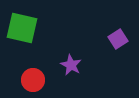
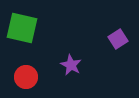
red circle: moved 7 px left, 3 px up
